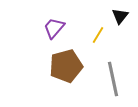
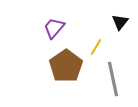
black triangle: moved 6 px down
yellow line: moved 2 px left, 12 px down
brown pentagon: rotated 20 degrees counterclockwise
